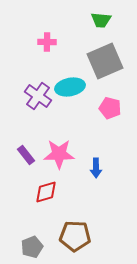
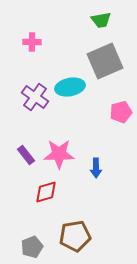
green trapezoid: rotated 15 degrees counterclockwise
pink cross: moved 15 px left
purple cross: moved 3 px left, 1 px down
pink pentagon: moved 11 px right, 4 px down; rotated 30 degrees counterclockwise
brown pentagon: rotated 12 degrees counterclockwise
